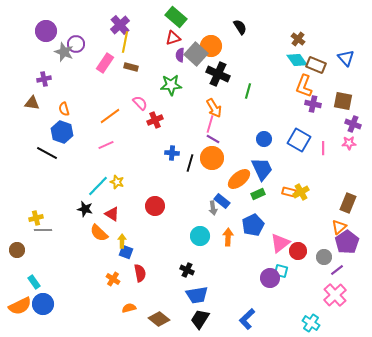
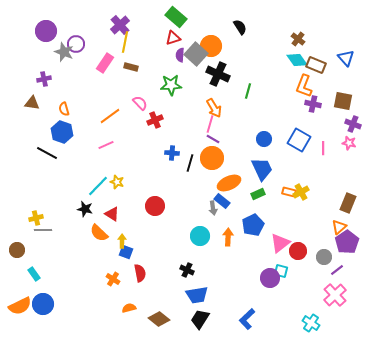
pink star at (349, 143): rotated 16 degrees clockwise
orange ellipse at (239, 179): moved 10 px left, 4 px down; rotated 15 degrees clockwise
cyan rectangle at (34, 282): moved 8 px up
